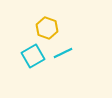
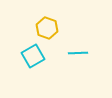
cyan line: moved 15 px right; rotated 24 degrees clockwise
